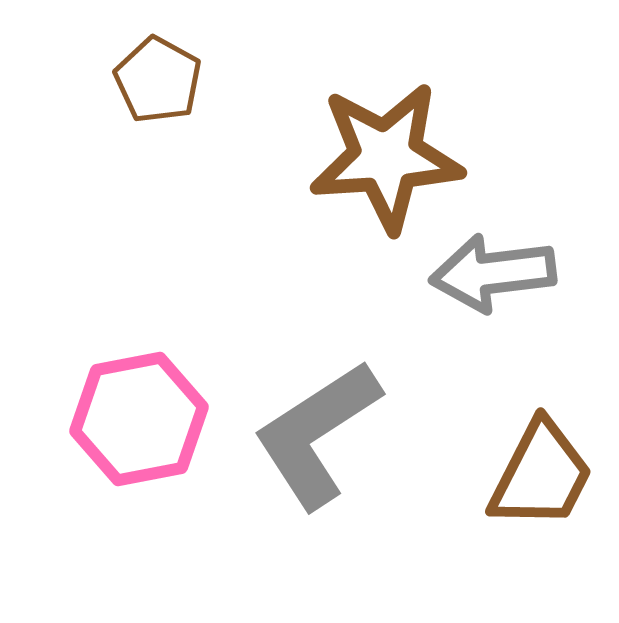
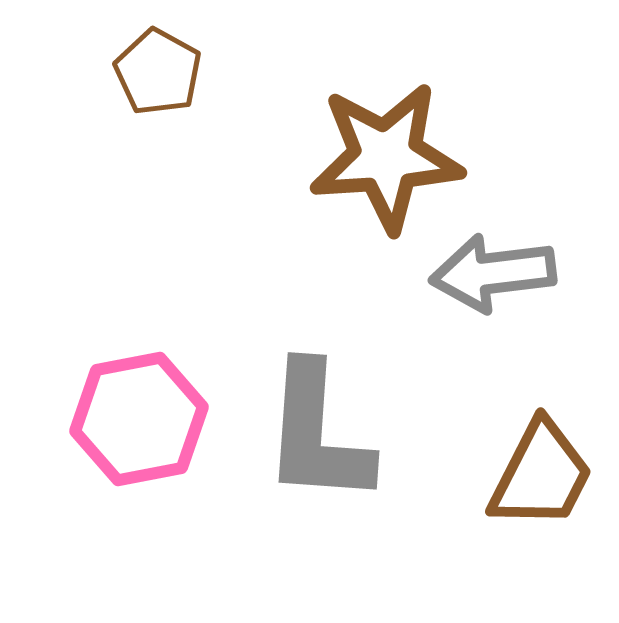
brown pentagon: moved 8 px up
gray L-shape: rotated 53 degrees counterclockwise
